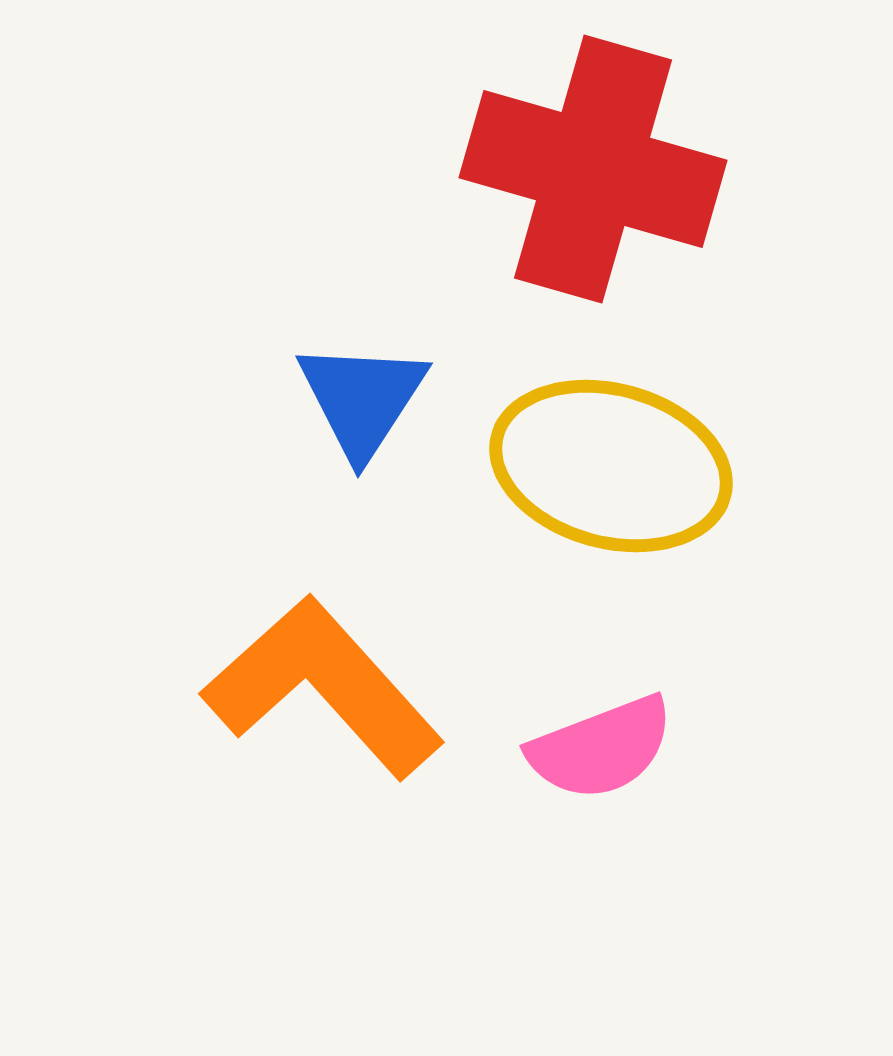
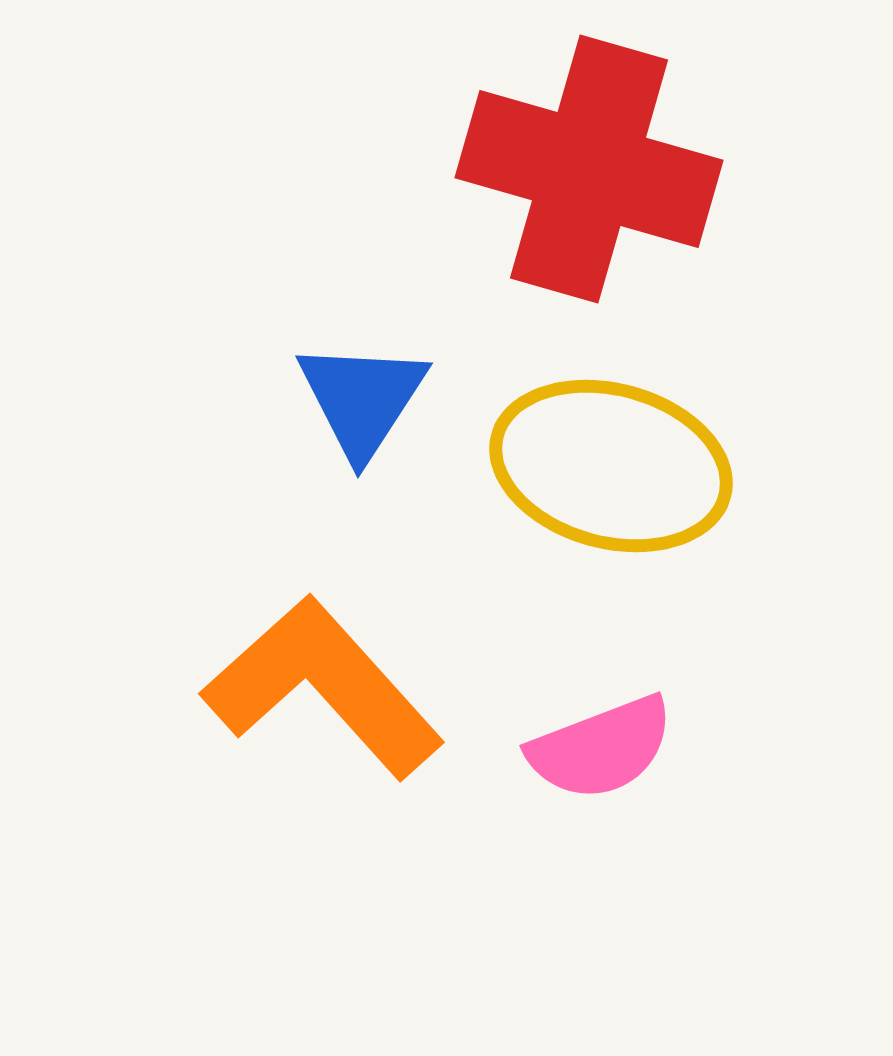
red cross: moved 4 px left
